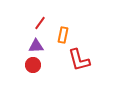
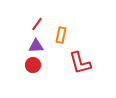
red line: moved 3 px left, 1 px down
orange rectangle: moved 2 px left
red L-shape: moved 1 px right, 3 px down
